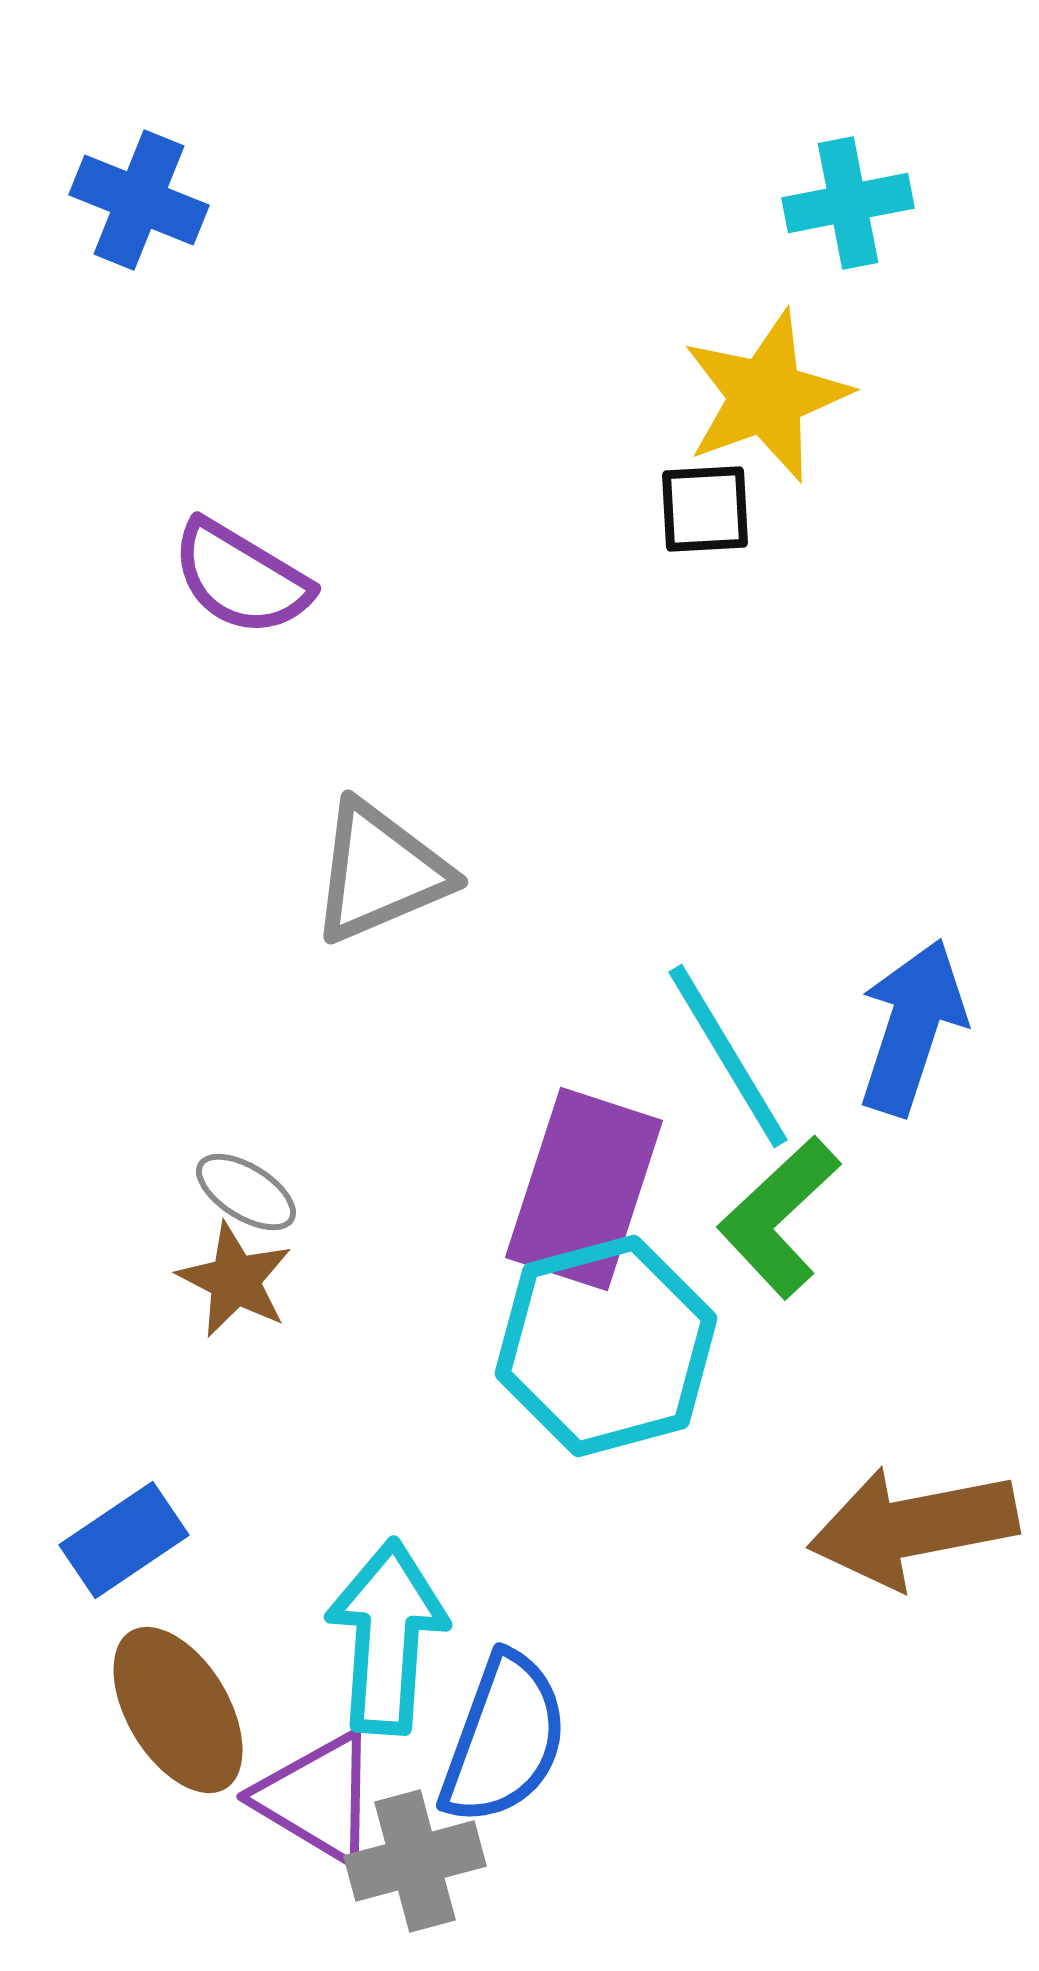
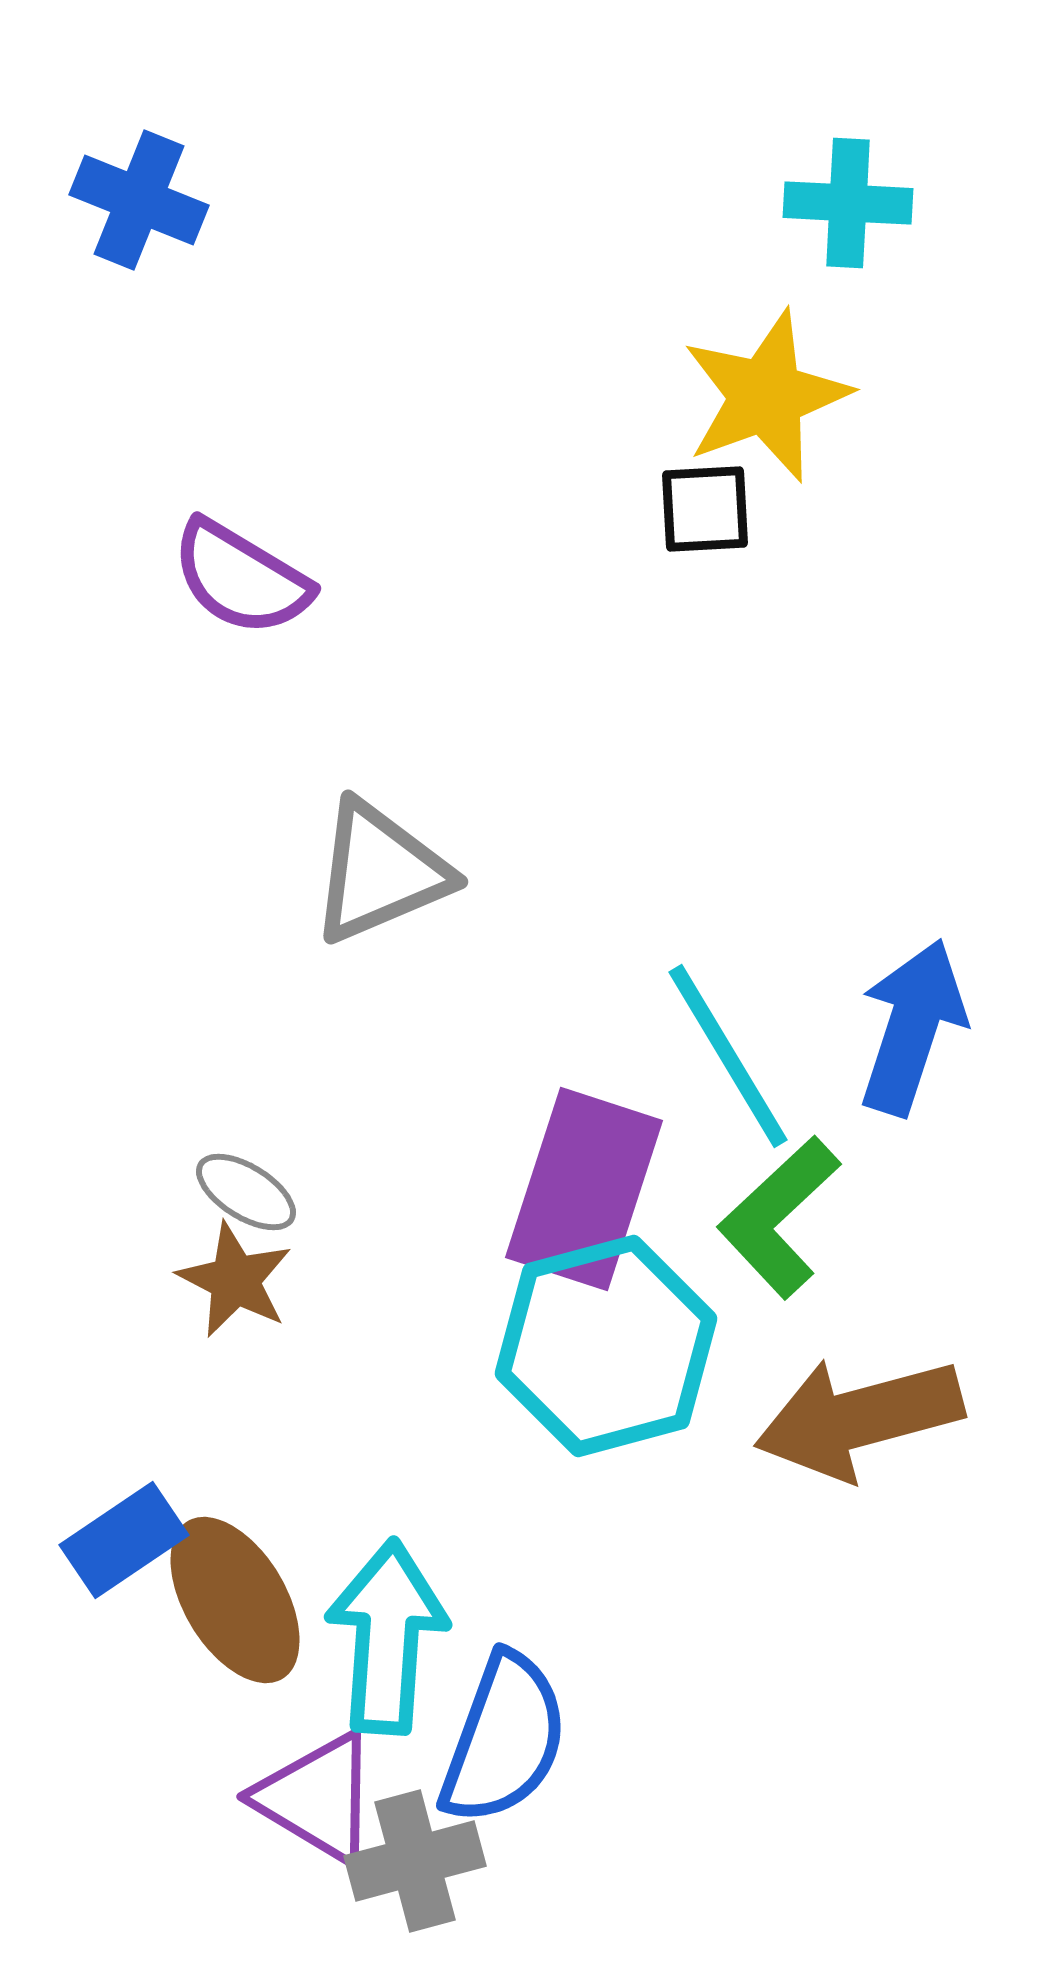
cyan cross: rotated 14 degrees clockwise
brown arrow: moved 54 px left, 109 px up; rotated 4 degrees counterclockwise
brown ellipse: moved 57 px right, 110 px up
